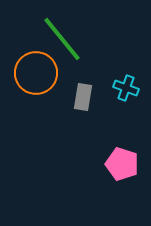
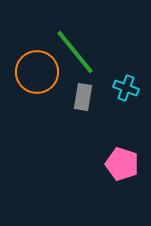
green line: moved 13 px right, 13 px down
orange circle: moved 1 px right, 1 px up
